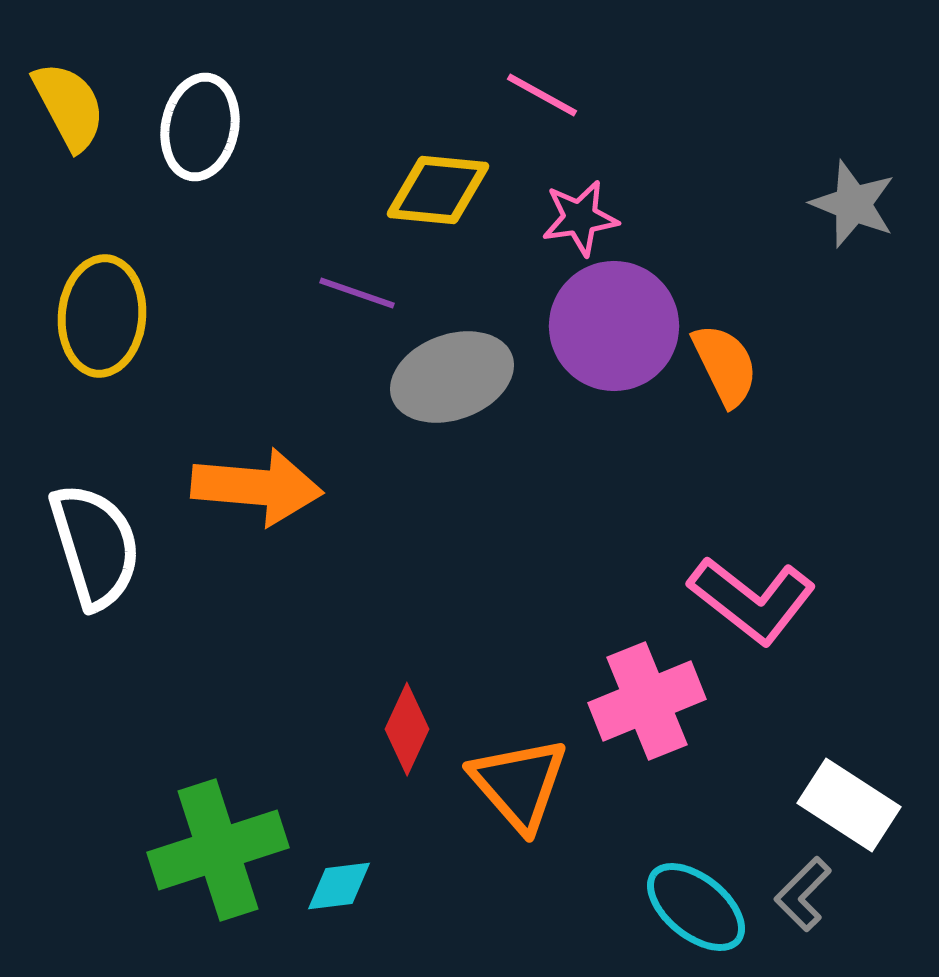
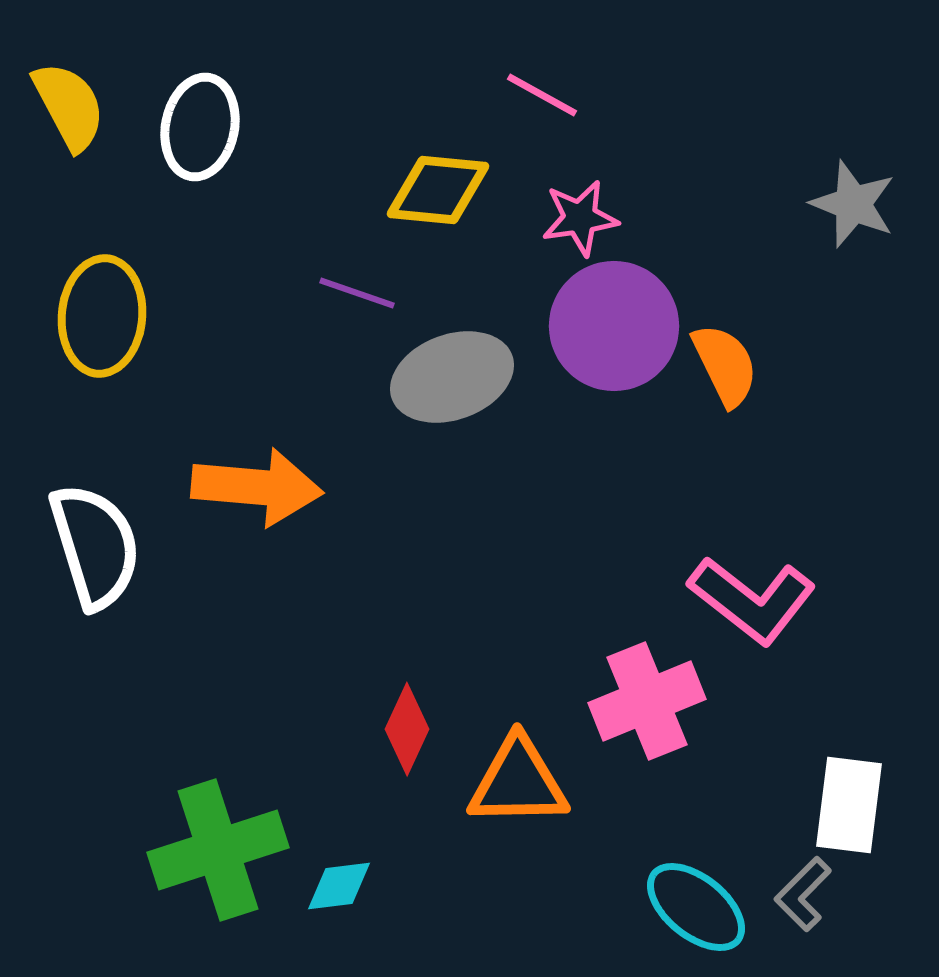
orange triangle: moved 1 px left, 2 px up; rotated 50 degrees counterclockwise
white rectangle: rotated 64 degrees clockwise
